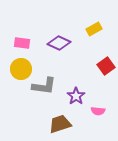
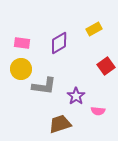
purple diamond: rotated 55 degrees counterclockwise
